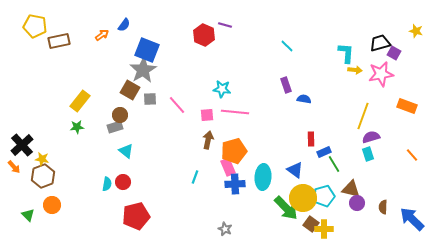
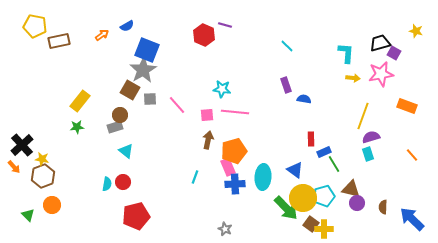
blue semicircle at (124, 25): moved 3 px right, 1 px down; rotated 24 degrees clockwise
yellow arrow at (355, 70): moved 2 px left, 8 px down
